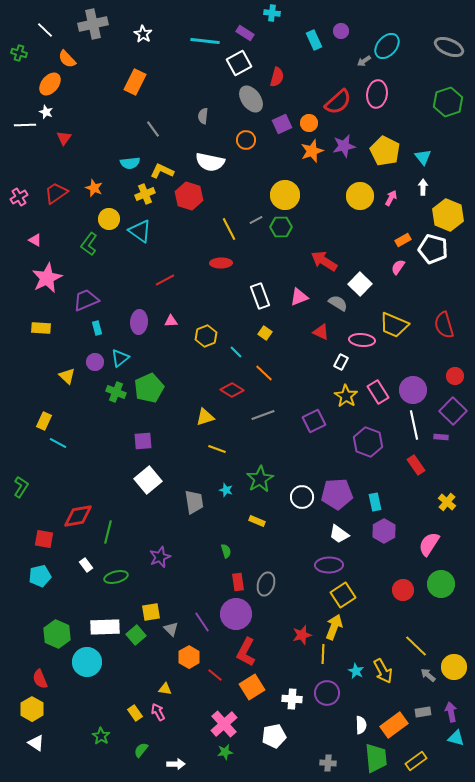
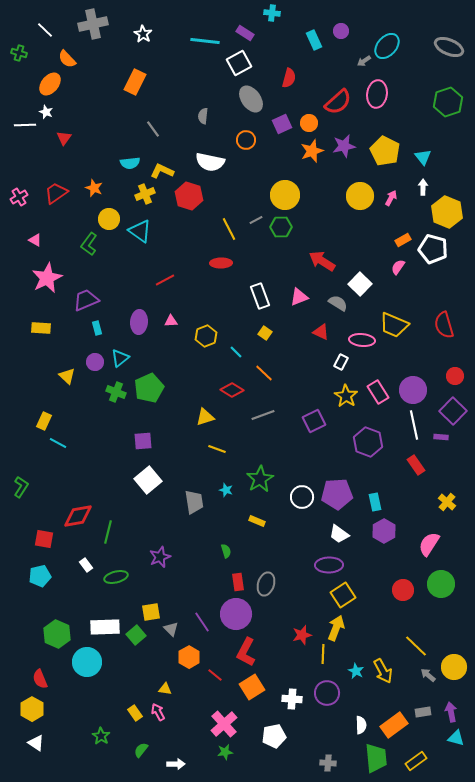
red semicircle at (277, 77): moved 12 px right, 1 px down
yellow hexagon at (448, 215): moved 1 px left, 3 px up
red arrow at (324, 261): moved 2 px left
yellow arrow at (334, 627): moved 2 px right, 1 px down
